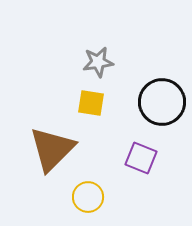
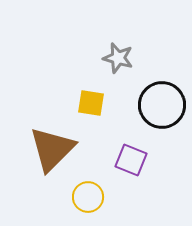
gray star: moved 20 px right, 4 px up; rotated 24 degrees clockwise
black circle: moved 3 px down
purple square: moved 10 px left, 2 px down
